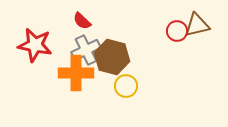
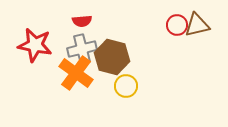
red semicircle: rotated 48 degrees counterclockwise
red circle: moved 6 px up
gray cross: moved 4 px left, 1 px up; rotated 12 degrees clockwise
orange cross: rotated 36 degrees clockwise
